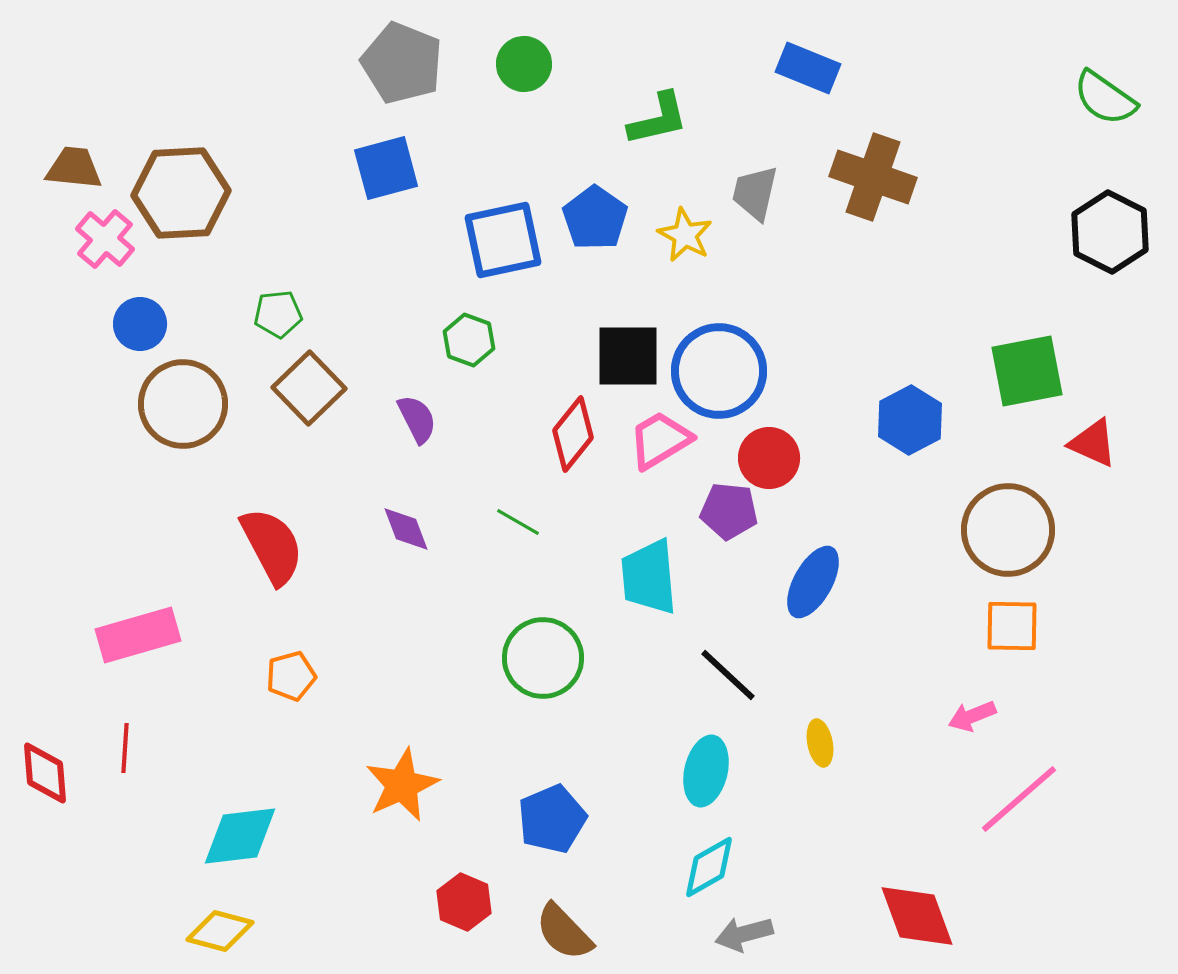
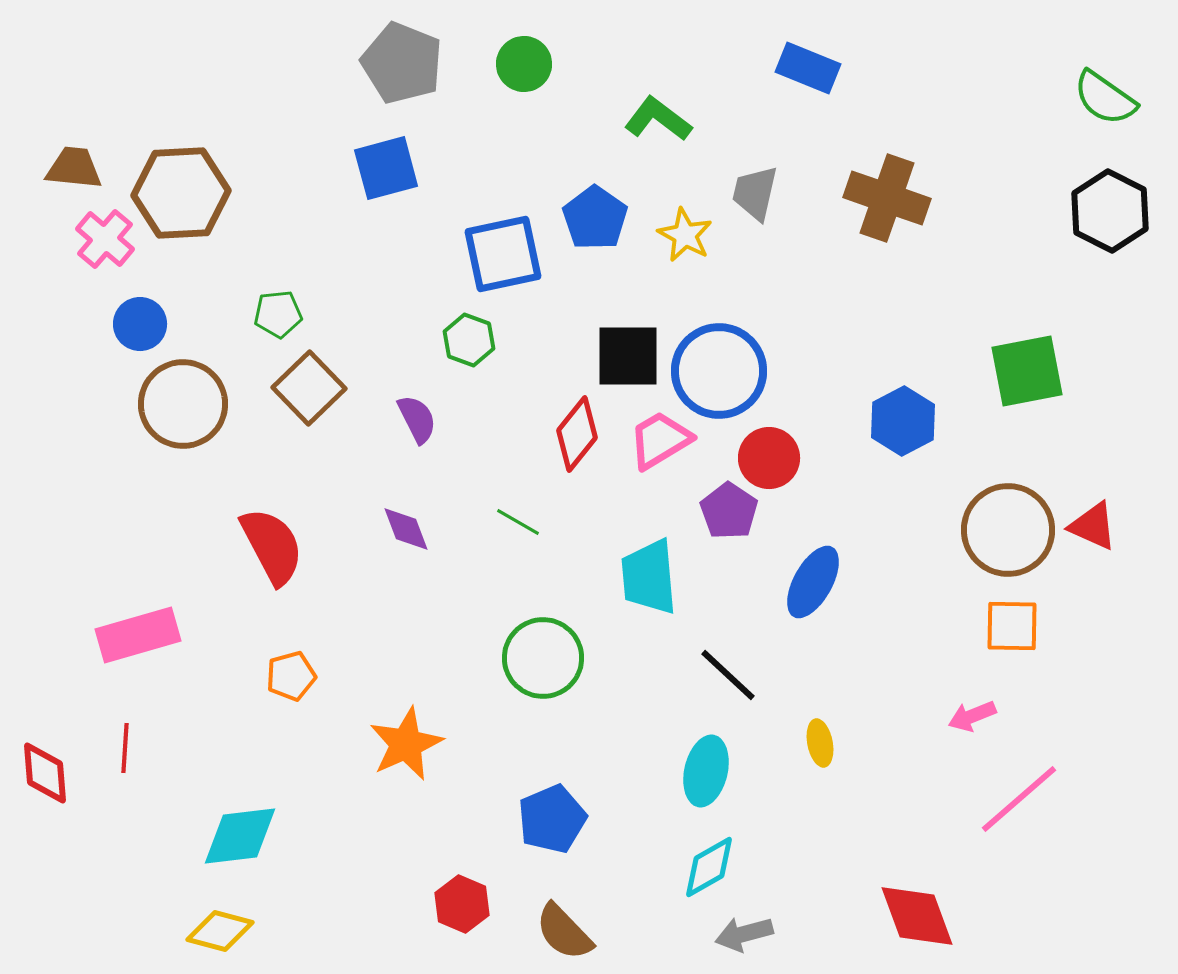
green L-shape at (658, 119): rotated 130 degrees counterclockwise
brown cross at (873, 177): moved 14 px right, 21 px down
black hexagon at (1110, 232): moved 21 px up
blue square at (503, 240): moved 14 px down
blue hexagon at (910, 420): moved 7 px left, 1 px down
red diamond at (573, 434): moved 4 px right
red triangle at (1093, 443): moved 83 px down
purple pentagon at (729, 511): rotated 28 degrees clockwise
orange star at (402, 785): moved 4 px right, 41 px up
red hexagon at (464, 902): moved 2 px left, 2 px down
